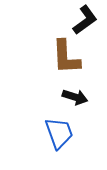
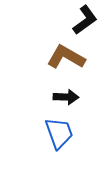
brown L-shape: rotated 123 degrees clockwise
black arrow: moved 9 px left; rotated 15 degrees counterclockwise
